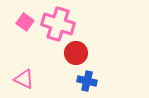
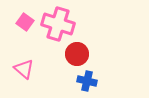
red circle: moved 1 px right, 1 px down
pink triangle: moved 10 px up; rotated 15 degrees clockwise
